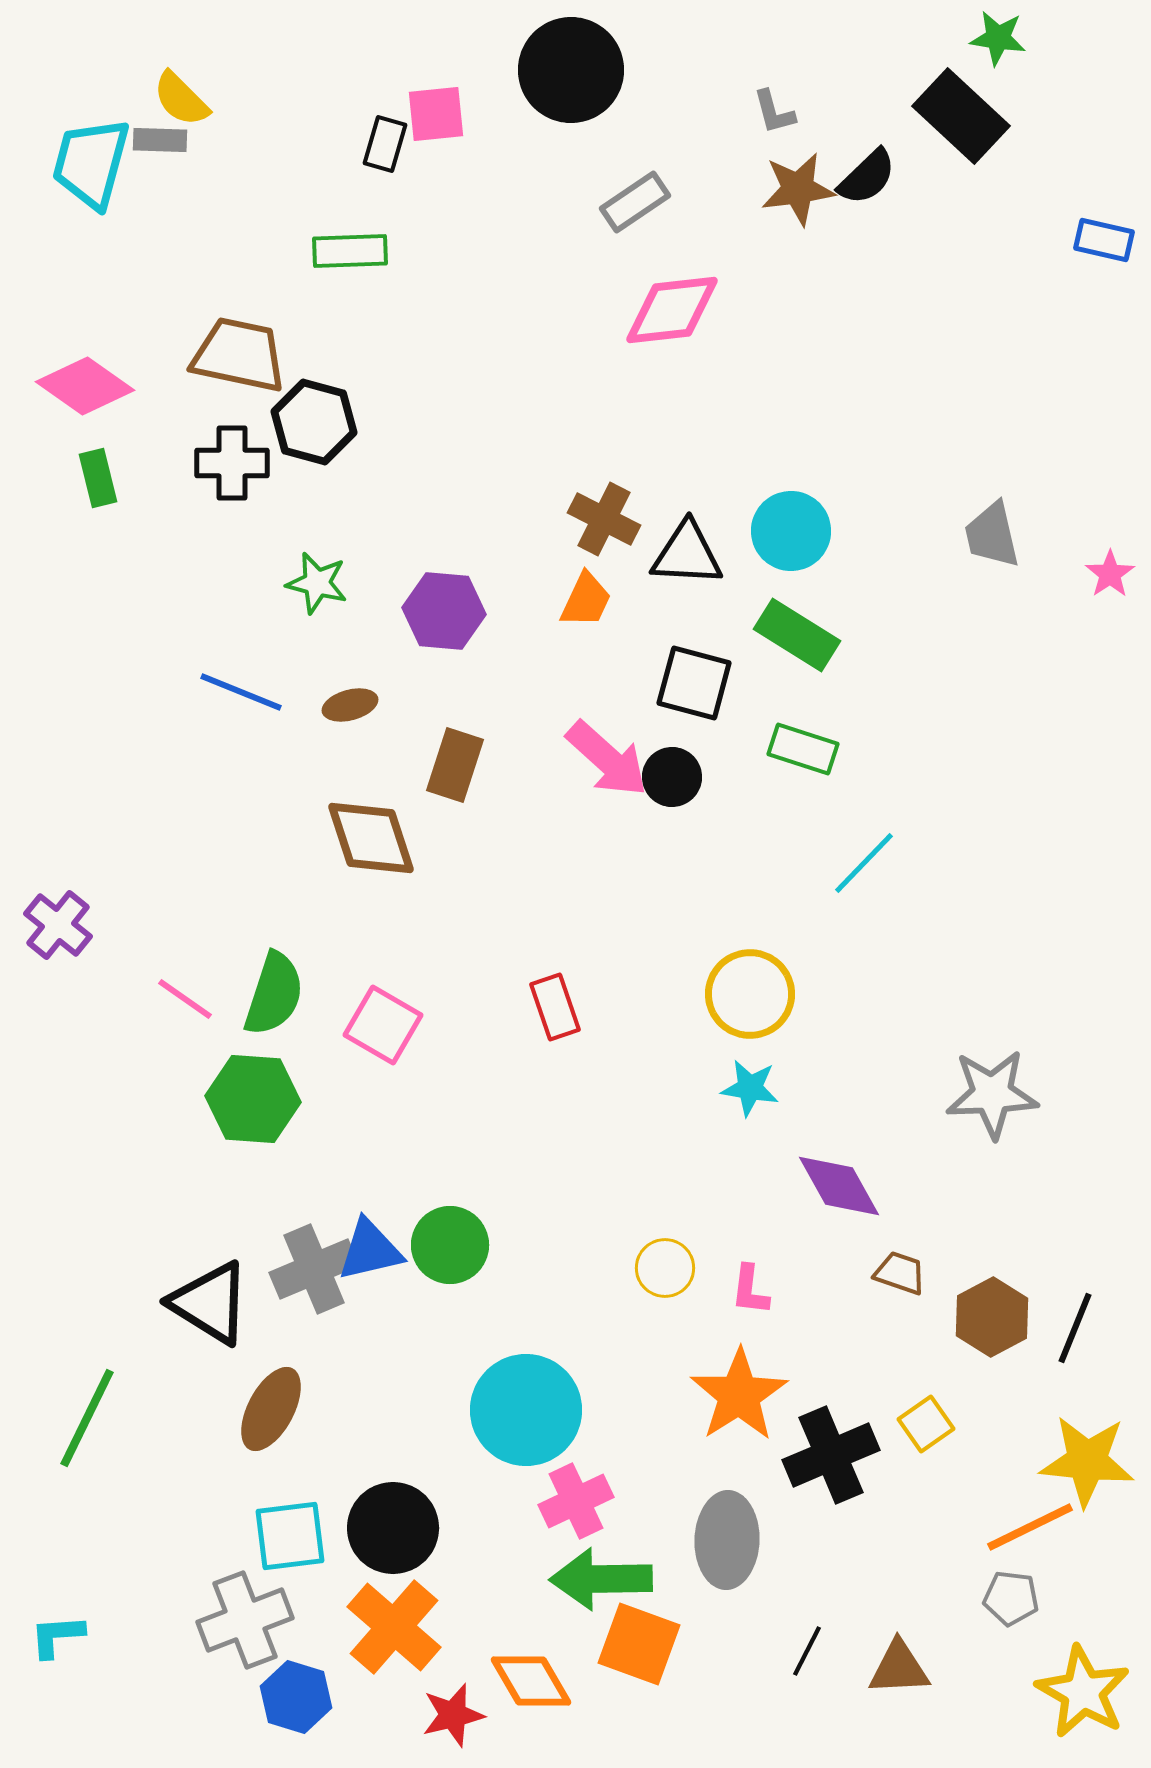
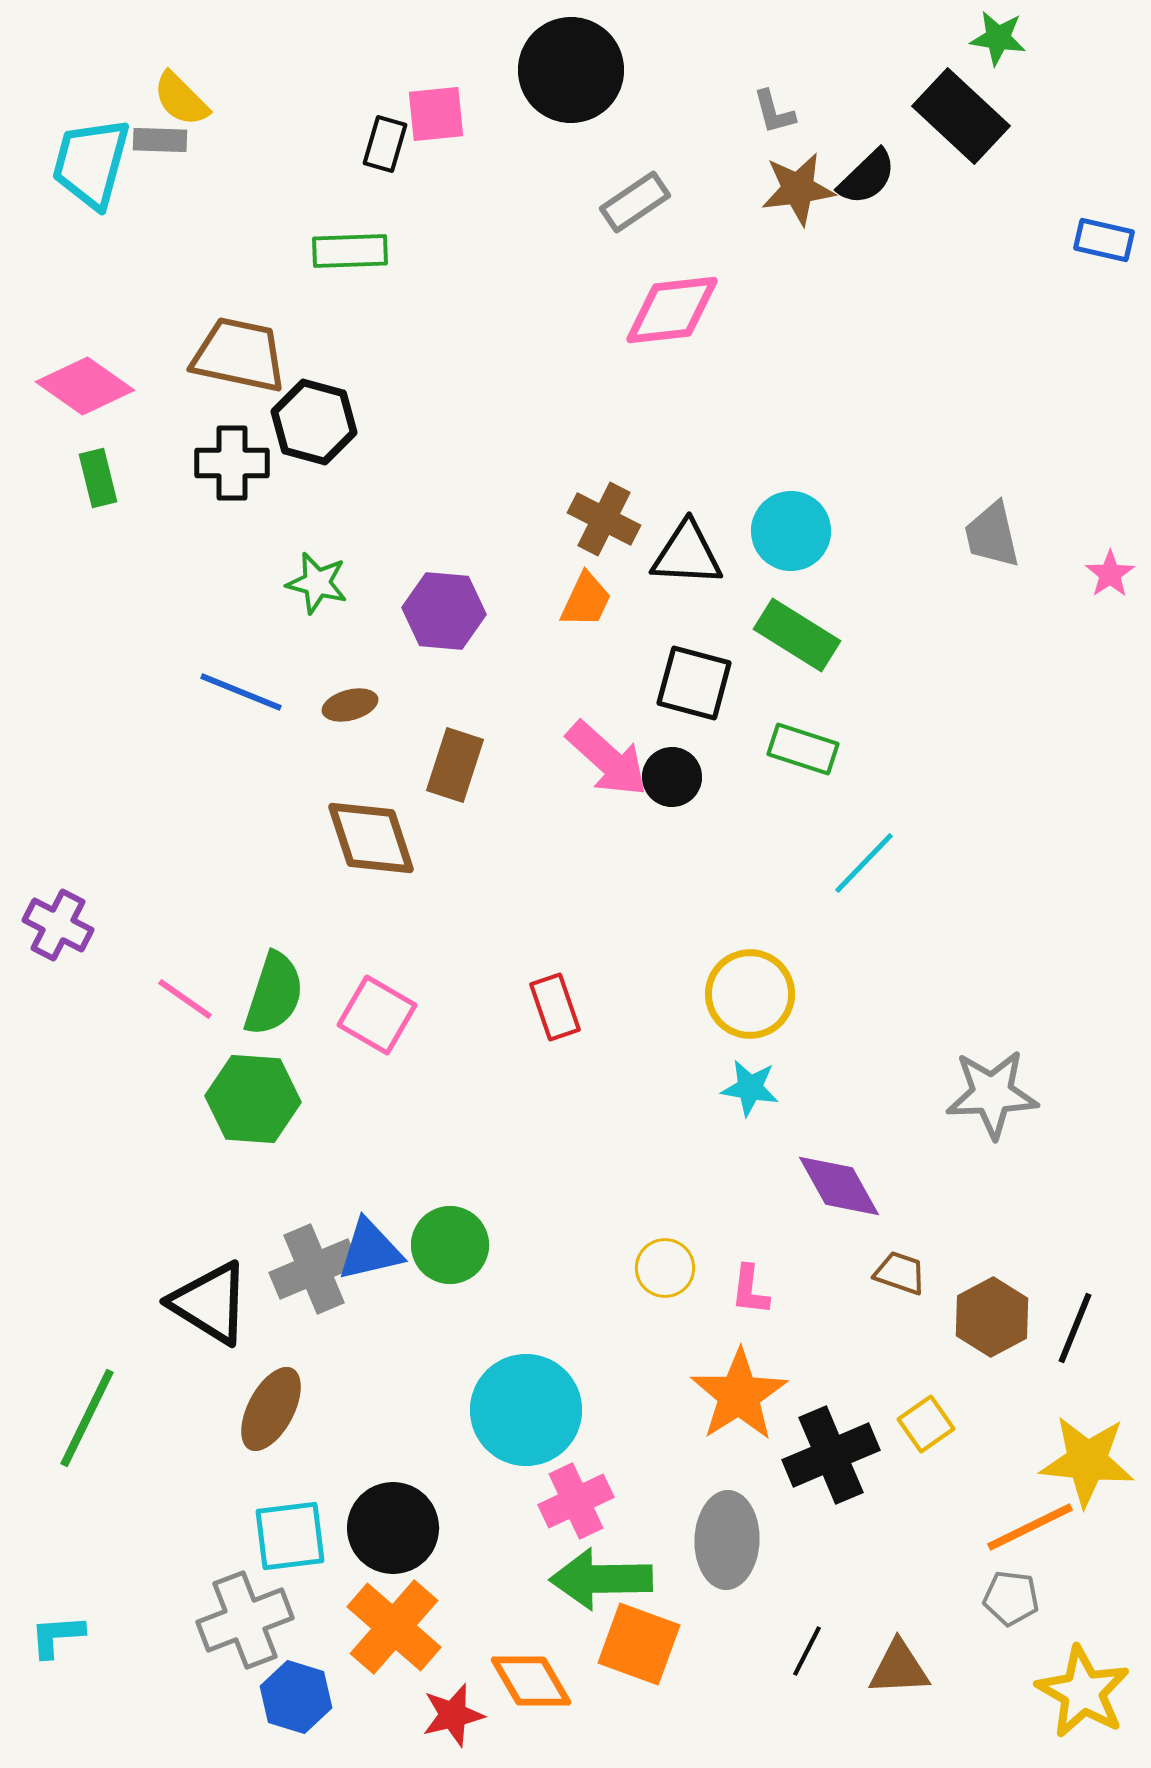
purple cross at (58, 925): rotated 12 degrees counterclockwise
pink square at (383, 1025): moved 6 px left, 10 px up
